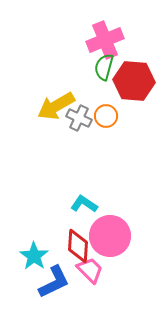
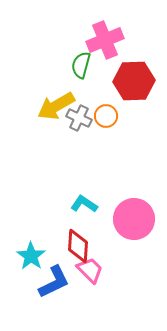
green semicircle: moved 23 px left, 2 px up
red hexagon: rotated 6 degrees counterclockwise
pink circle: moved 24 px right, 17 px up
cyan star: moved 3 px left
